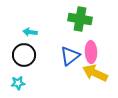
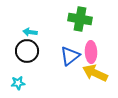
black circle: moved 3 px right, 4 px up
